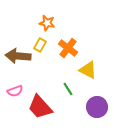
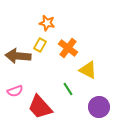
purple circle: moved 2 px right
